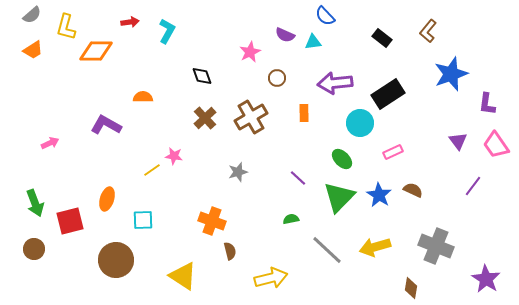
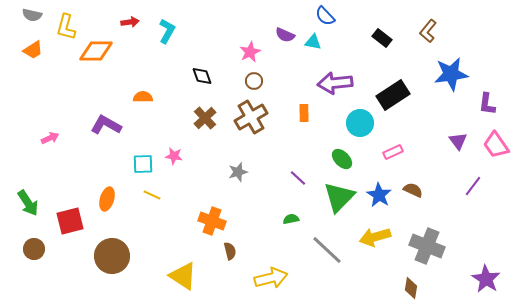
gray semicircle at (32, 15): rotated 54 degrees clockwise
cyan triangle at (313, 42): rotated 18 degrees clockwise
blue star at (451, 74): rotated 12 degrees clockwise
brown circle at (277, 78): moved 23 px left, 3 px down
black rectangle at (388, 94): moved 5 px right, 1 px down
pink arrow at (50, 143): moved 5 px up
yellow line at (152, 170): moved 25 px down; rotated 60 degrees clockwise
green arrow at (35, 203): moved 7 px left; rotated 12 degrees counterclockwise
cyan square at (143, 220): moved 56 px up
gray cross at (436, 246): moved 9 px left
yellow arrow at (375, 247): moved 10 px up
brown circle at (116, 260): moved 4 px left, 4 px up
